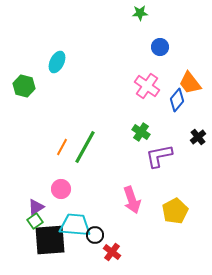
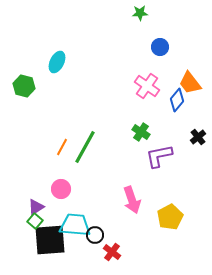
yellow pentagon: moved 5 px left, 6 px down
green square: rotated 14 degrees counterclockwise
